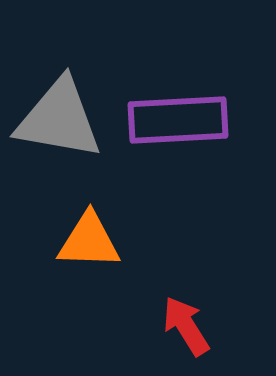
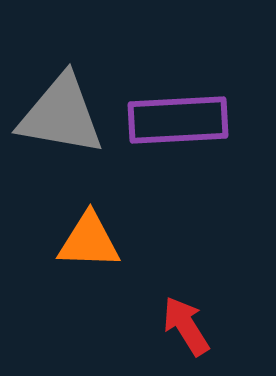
gray triangle: moved 2 px right, 4 px up
